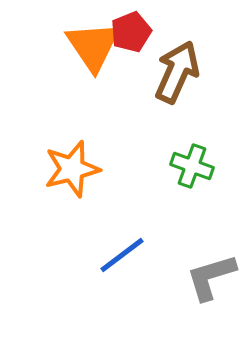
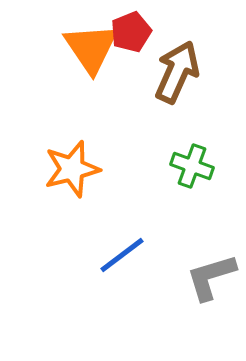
orange triangle: moved 2 px left, 2 px down
